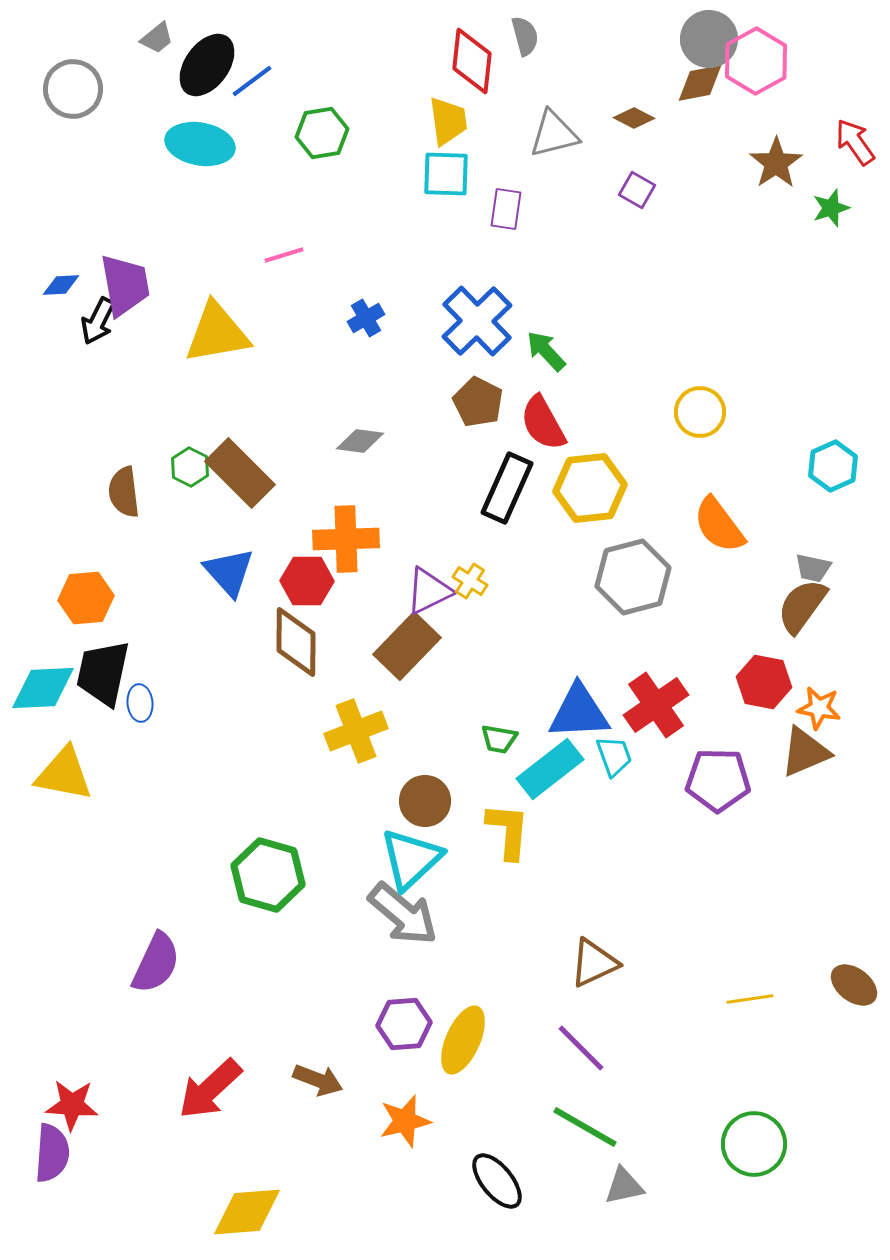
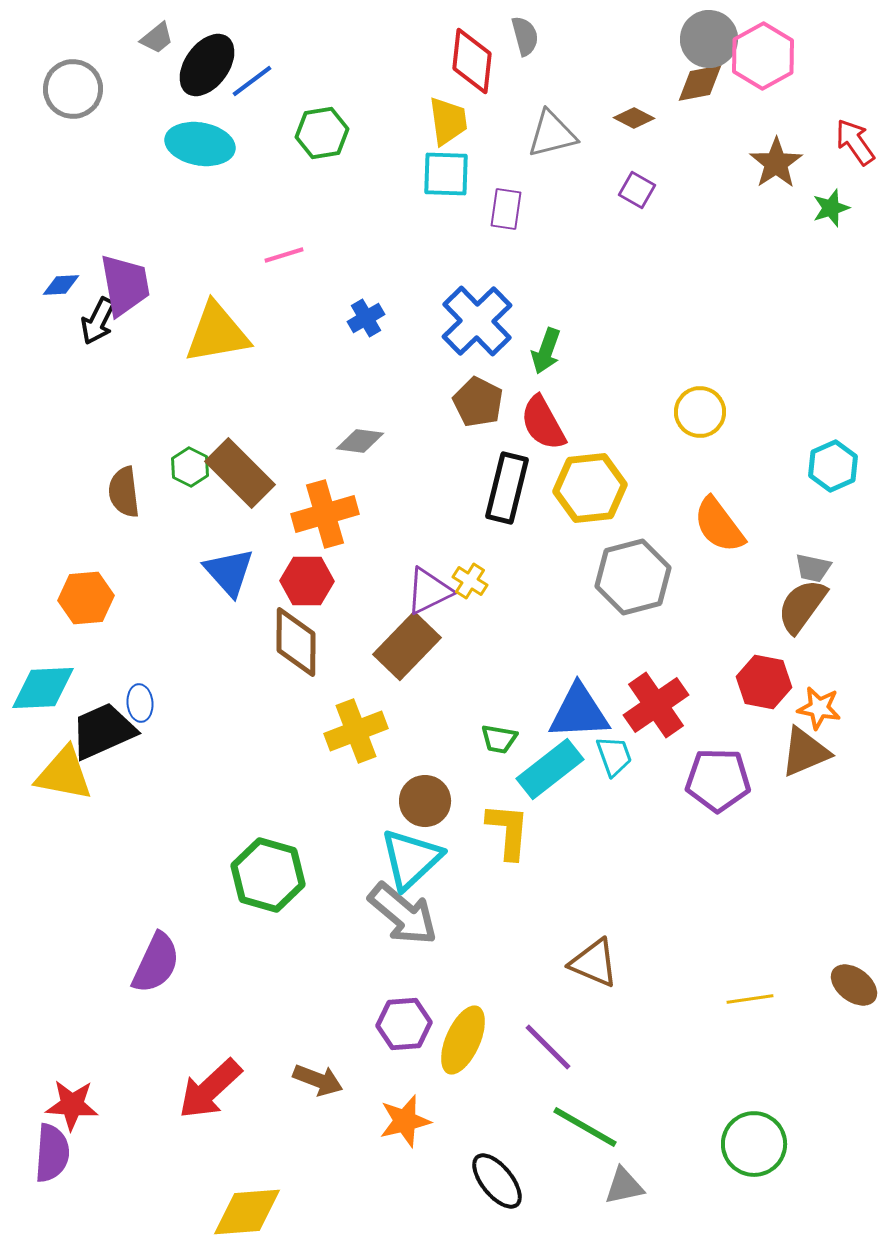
pink hexagon at (756, 61): moved 7 px right, 5 px up
gray triangle at (554, 134): moved 2 px left
green arrow at (546, 351): rotated 117 degrees counterclockwise
black rectangle at (507, 488): rotated 10 degrees counterclockwise
orange cross at (346, 539): moved 21 px left, 25 px up; rotated 14 degrees counterclockwise
black trapezoid at (103, 673): moved 58 px down; rotated 54 degrees clockwise
brown triangle at (594, 963): rotated 48 degrees clockwise
purple line at (581, 1048): moved 33 px left, 1 px up
